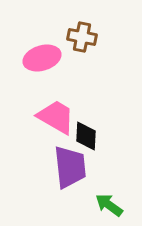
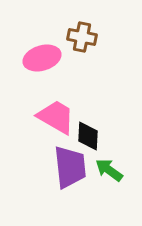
black diamond: moved 2 px right
green arrow: moved 35 px up
